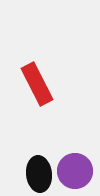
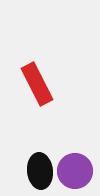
black ellipse: moved 1 px right, 3 px up
